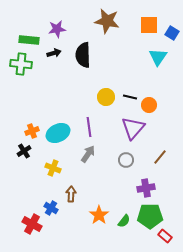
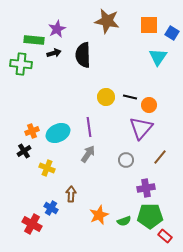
purple star: rotated 18 degrees counterclockwise
green rectangle: moved 5 px right
purple triangle: moved 8 px right
yellow cross: moved 6 px left
orange star: rotated 12 degrees clockwise
green semicircle: rotated 32 degrees clockwise
